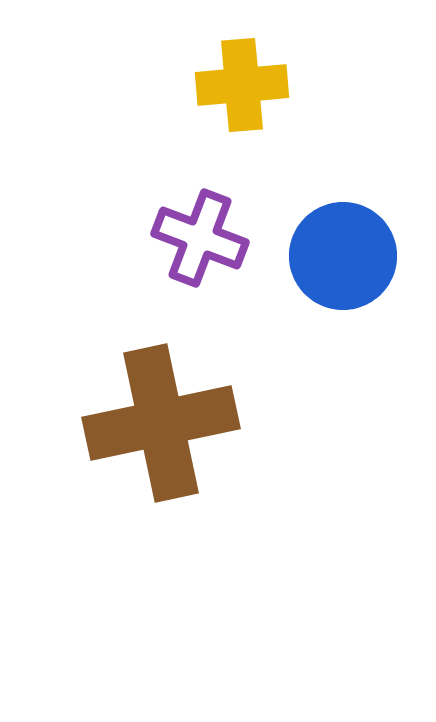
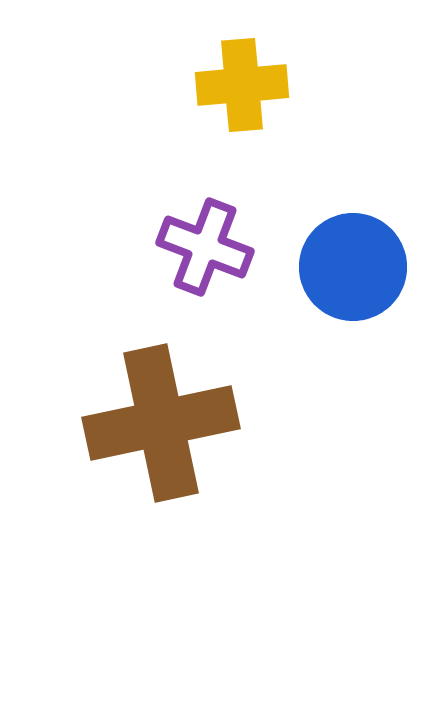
purple cross: moved 5 px right, 9 px down
blue circle: moved 10 px right, 11 px down
